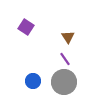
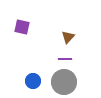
purple square: moved 4 px left; rotated 21 degrees counterclockwise
brown triangle: rotated 16 degrees clockwise
purple line: rotated 56 degrees counterclockwise
